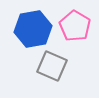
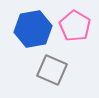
gray square: moved 4 px down
